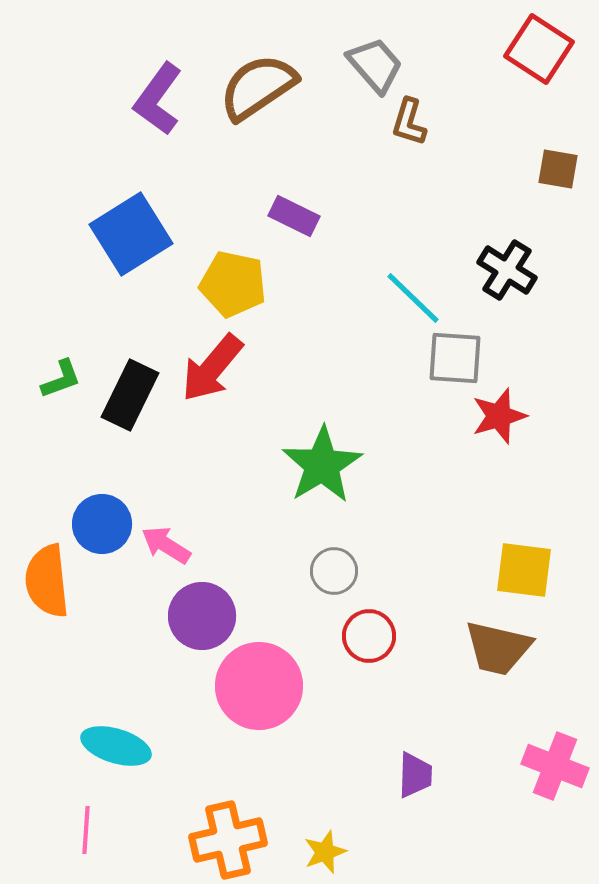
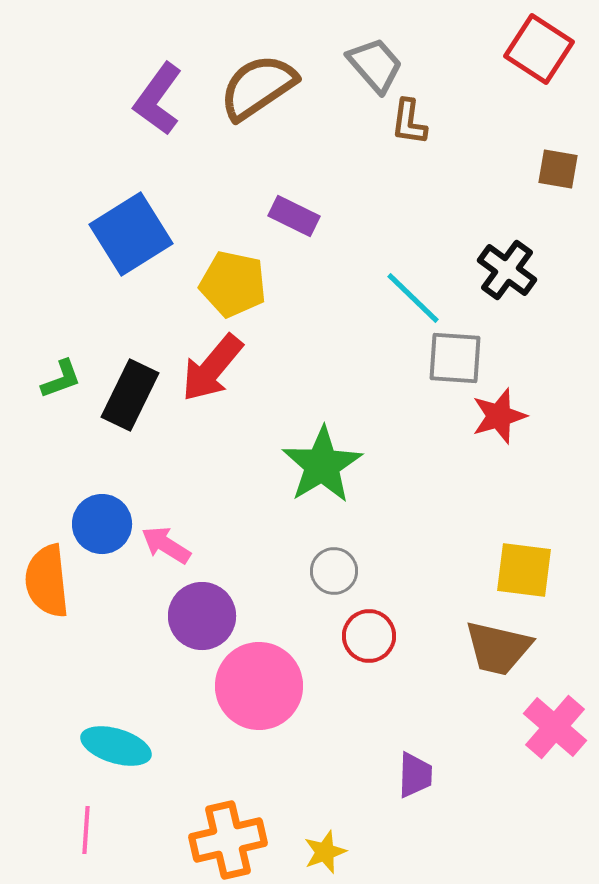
brown L-shape: rotated 9 degrees counterclockwise
black cross: rotated 4 degrees clockwise
pink cross: moved 39 px up; rotated 20 degrees clockwise
